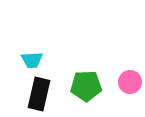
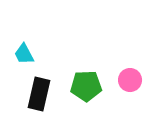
cyan trapezoid: moved 8 px left, 6 px up; rotated 65 degrees clockwise
pink circle: moved 2 px up
